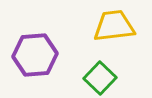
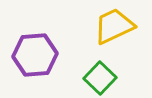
yellow trapezoid: rotated 18 degrees counterclockwise
